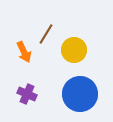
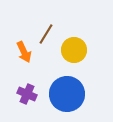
blue circle: moved 13 px left
